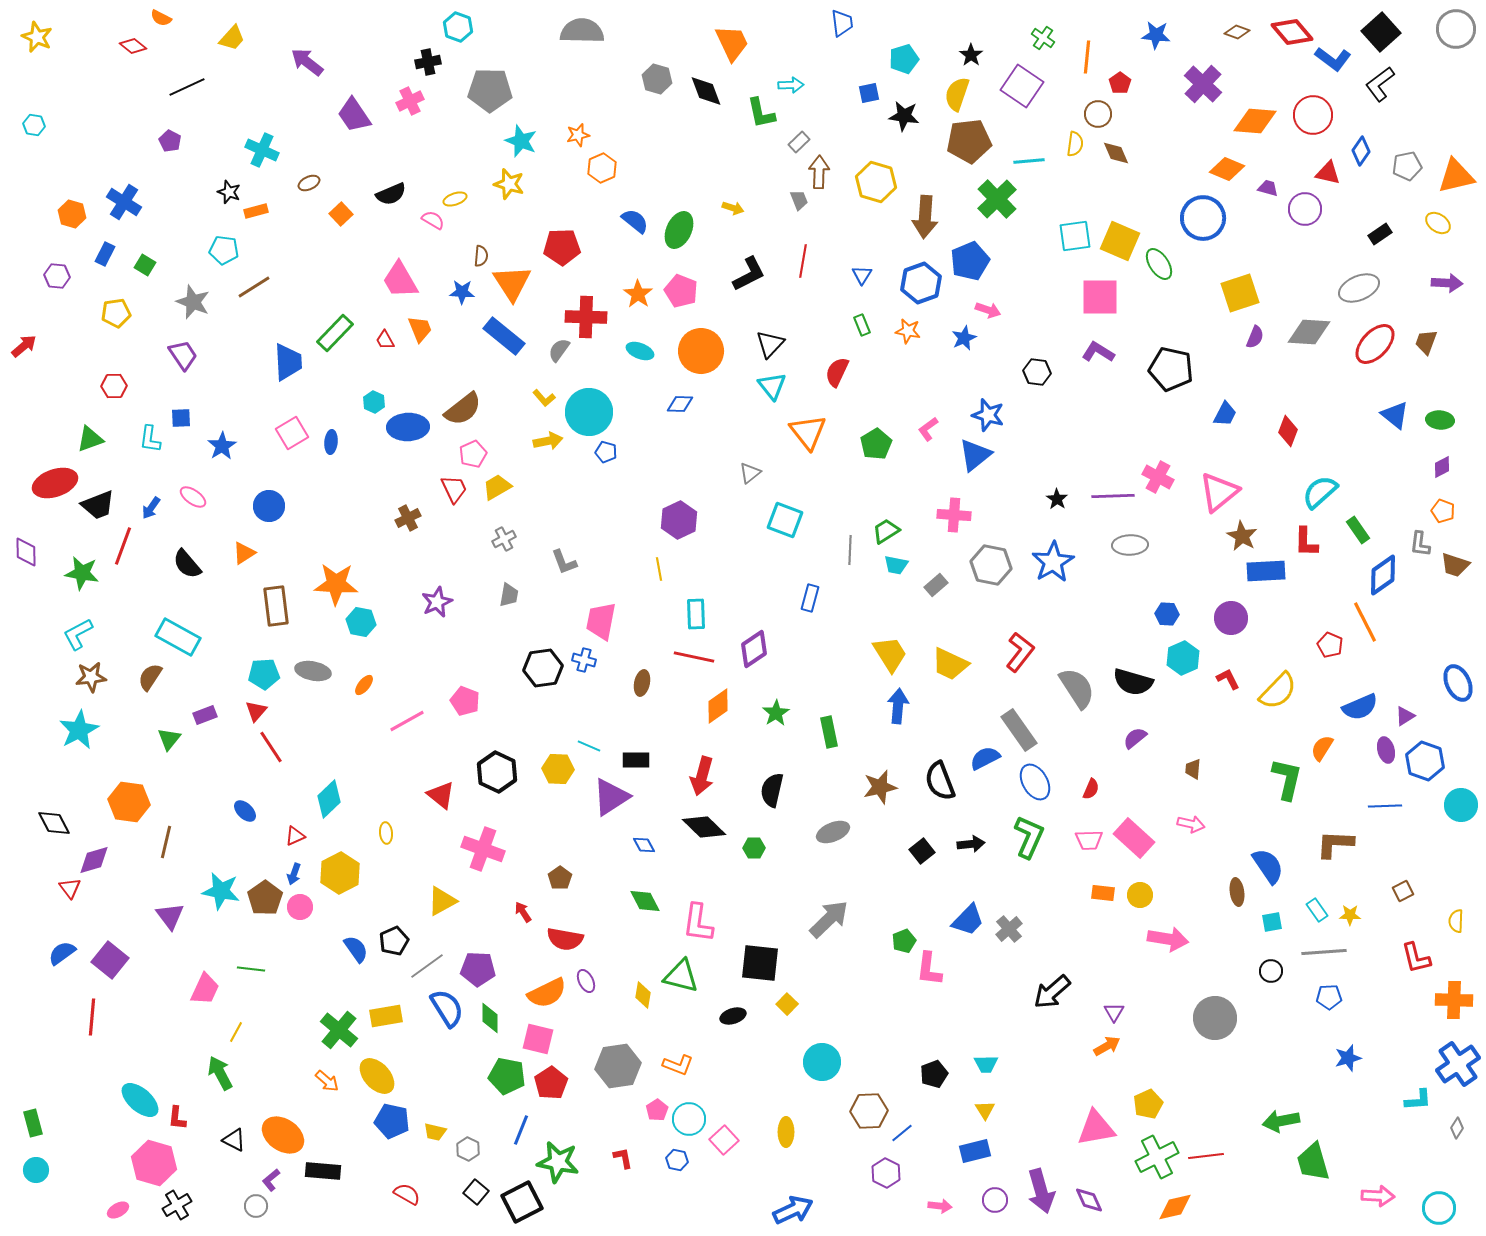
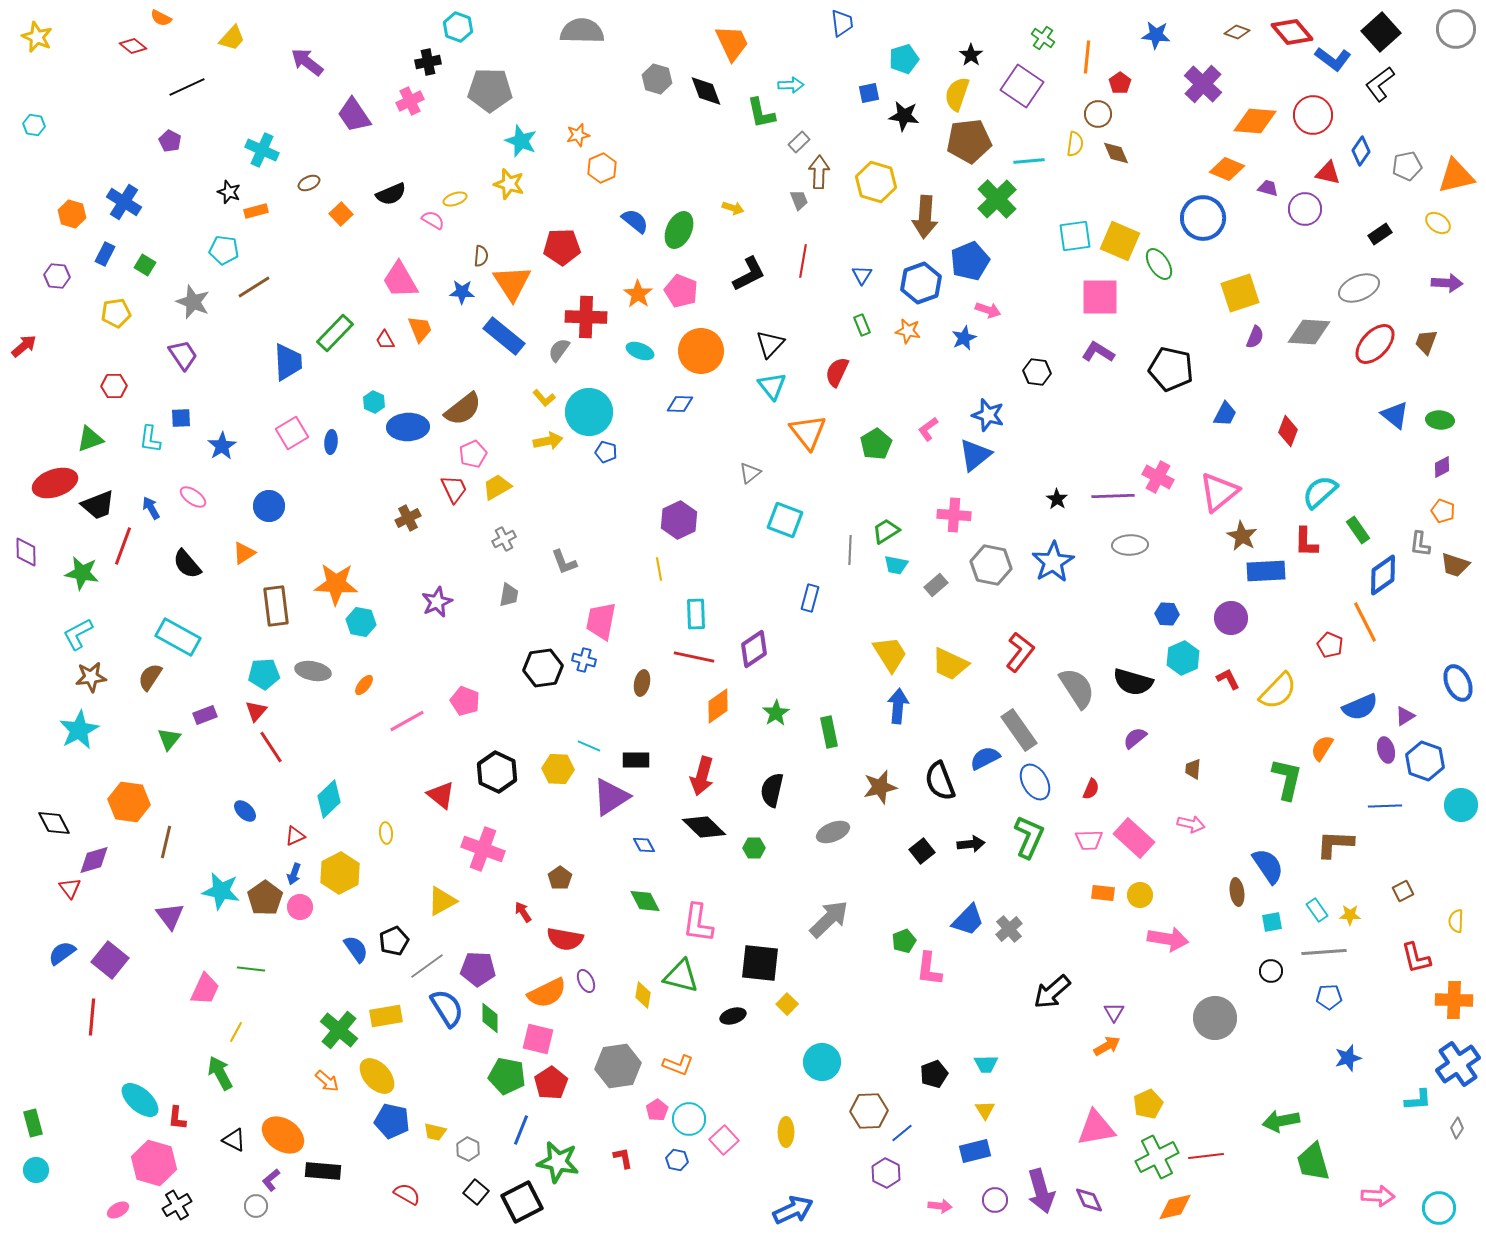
blue arrow at (151, 508): rotated 115 degrees clockwise
